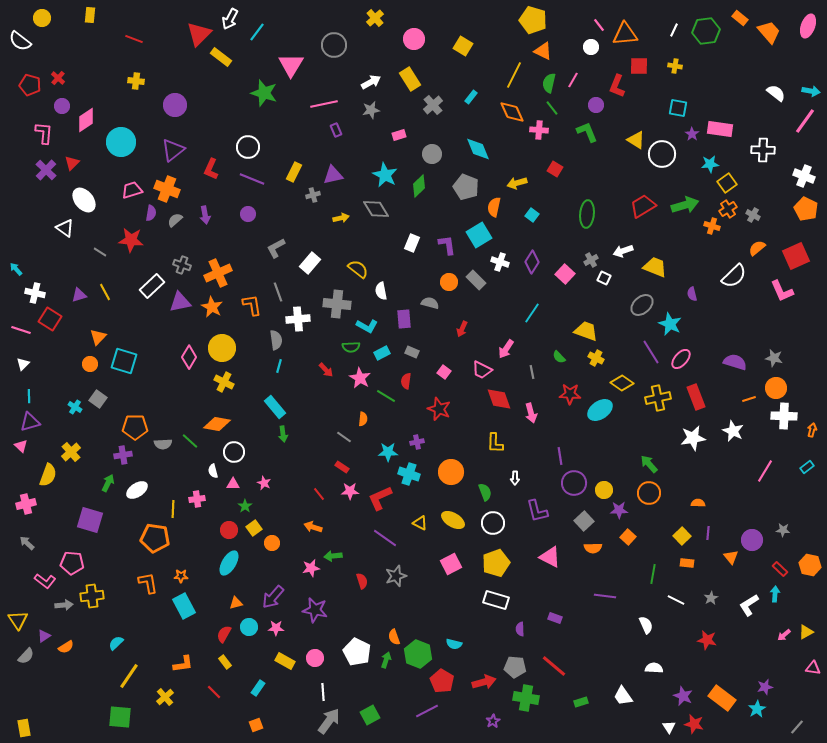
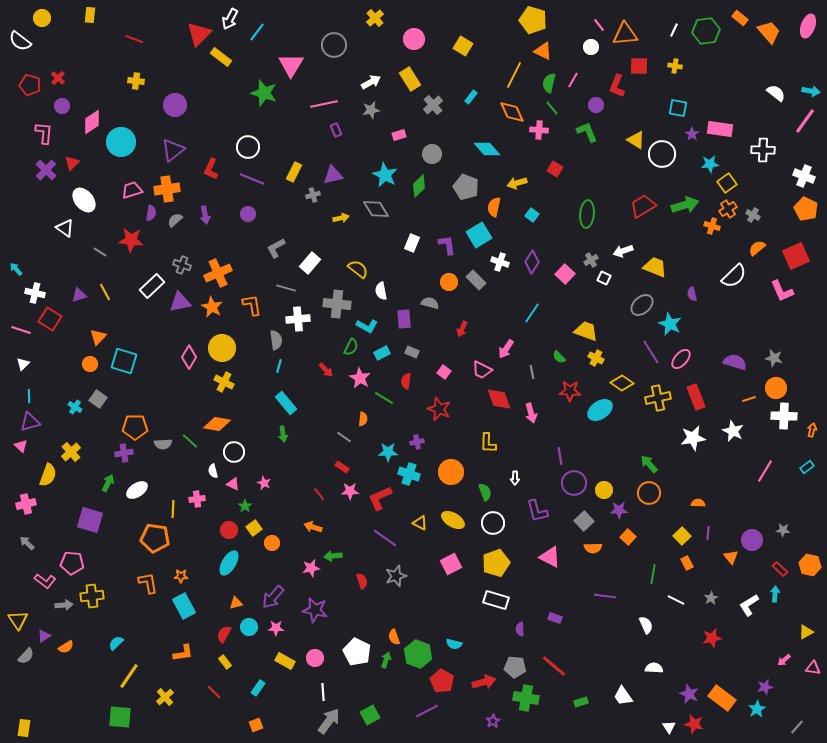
pink diamond at (86, 120): moved 6 px right, 2 px down
cyan diamond at (478, 149): moved 9 px right; rotated 20 degrees counterclockwise
orange cross at (167, 189): rotated 30 degrees counterclockwise
gray line at (278, 292): moved 8 px right, 4 px up; rotated 54 degrees counterclockwise
green semicircle at (351, 347): rotated 60 degrees counterclockwise
red star at (570, 394): moved 3 px up
green line at (386, 396): moved 2 px left, 2 px down
cyan rectangle at (275, 407): moved 11 px right, 4 px up
yellow L-shape at (495, 443): moved 7 px left
purple cross at (123, 455): moved 1 px right, 2 px up
pink triangle at (233, 484): rotated 24 degrees clockwise
orange rectangle at (687, 563): rotated 56 degrees clockwise
pink arrow at (784, 635): moved 25 px down
red star at (707, 640): moved 5 px right, 2 px up; rotated 24 degrees counterclockwise
orange L-shape at (183, 664): moved 11 px up
purple star at (683, 696): moved 6 px right, 2 px up
yellow rectangle at (24, 728): rotated 18 degrees clockwise
